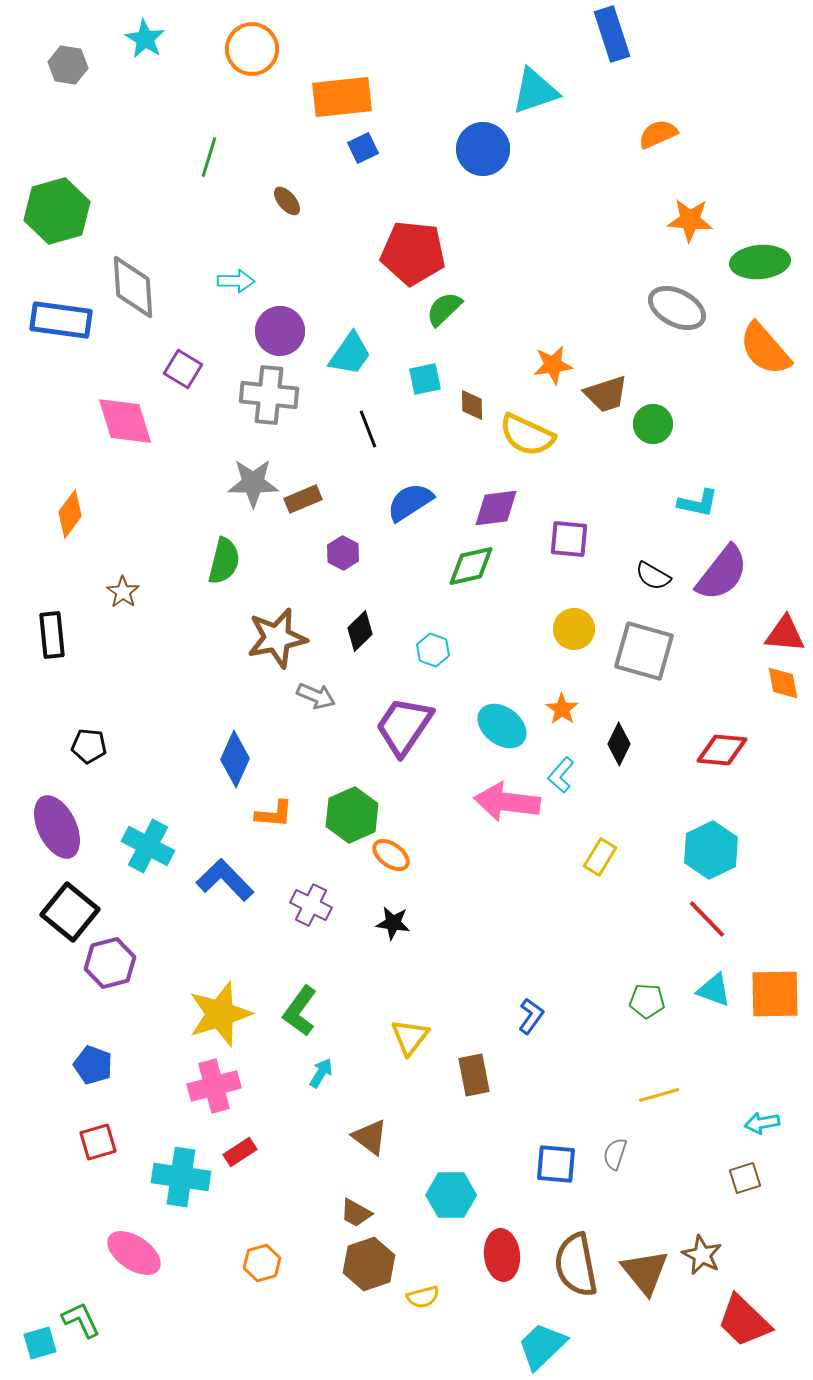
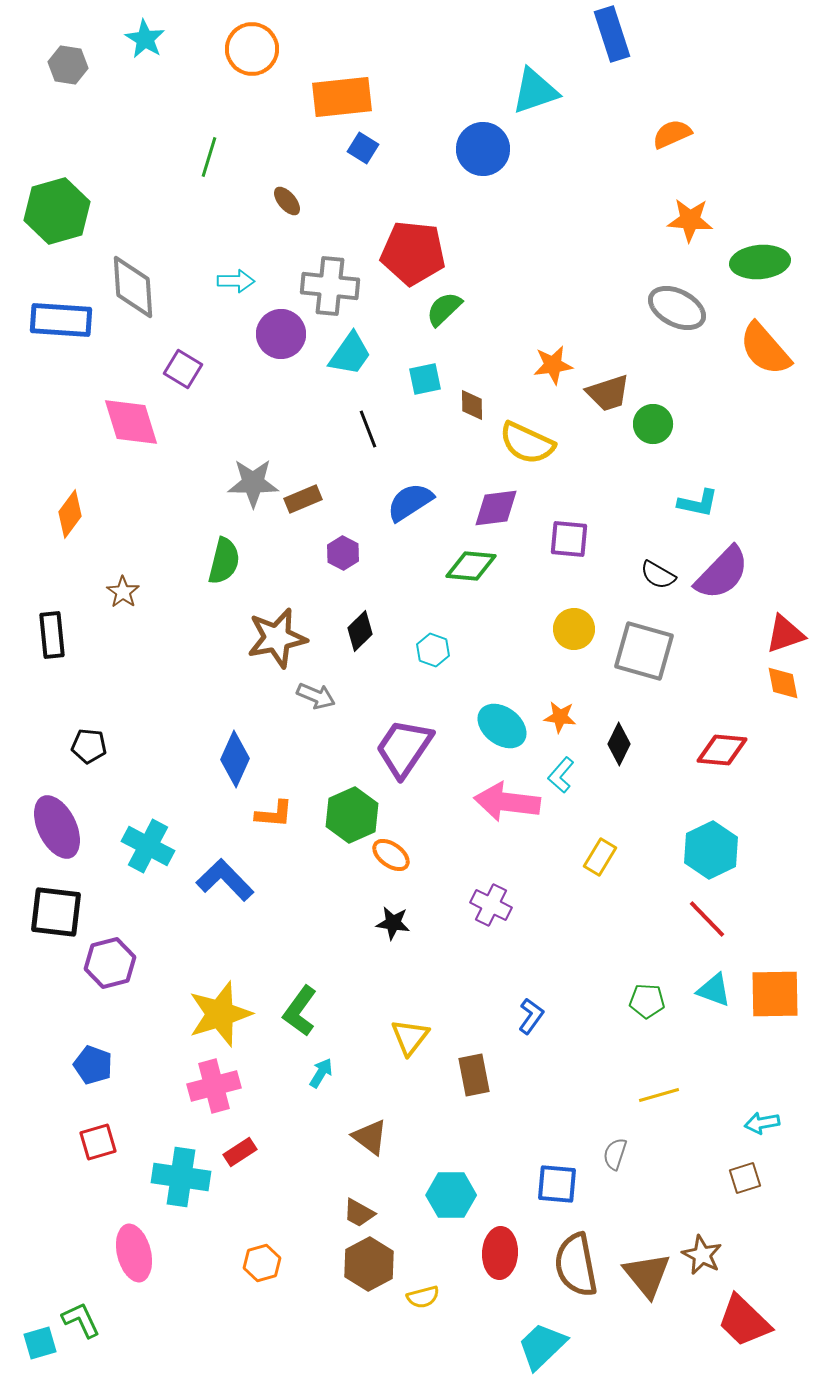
orange semicircle at (658, 134): moved 14 px right
blue square at (363, 148): rotated 32 degrees counterclockwise
blue rectangle at (61, 320): rotated 4 degrees counterclockwise
purple circle at (280, 331): moved 1 px right, 3 px down
brown trapezoid at (606, 394): moved 2 px right, 1 px up
gray cross at (269, 395): moved 61 px right, 109 px up
pink diamond at (125, 421): moved 6 px right, 1 px down
yellow semicircle at (527, 435): moved 8 px down
green diamond at (471, 566): rotated 18 degrees clockwise
purple semicircle at (722, 573): rotated 6 degrees clockwise
black semicircle at (653, 576): moved 5 px right, 1 px up
red triangle at (785, 634): rotated 24 degrees counterclockwise
orange star at (562, 709): moved 2 px left, 8 px down; rotated 28 degrees counterclockwise
purple trapezoid at (404, 726): moved 22 px down
purple cross at (311, 905): moved 180 px right
black square at (70, 912): moved 14 px left; rotated 32 degrees counterclockwise
blue square at (556, 1164): moved 1 px right, 20 px down
brown trapezoid at (356, 1213): moved 3 px right
pink ellipse at (134, 1253): rotated 42 degrees clockwise
red ellipse at (502, 1255): moved 2 px left, 2 px up; rotated 9 degrees clockwise
brown hexagon at (369, 1264): rotated 9 degrees counterclockwise
brown triangle at (645, 1272): moved 2 px right, 3 px down
